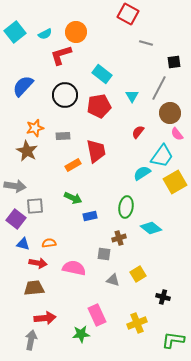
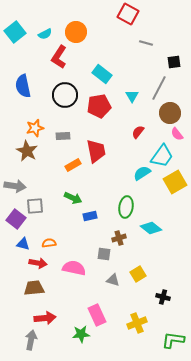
red L-shape at (61, 55): moved 2 px left, 2 px down; rotated 40 degrees counterclockwise
blue semicircle at (23, 86): rotated 55 degrees counterclockwise
